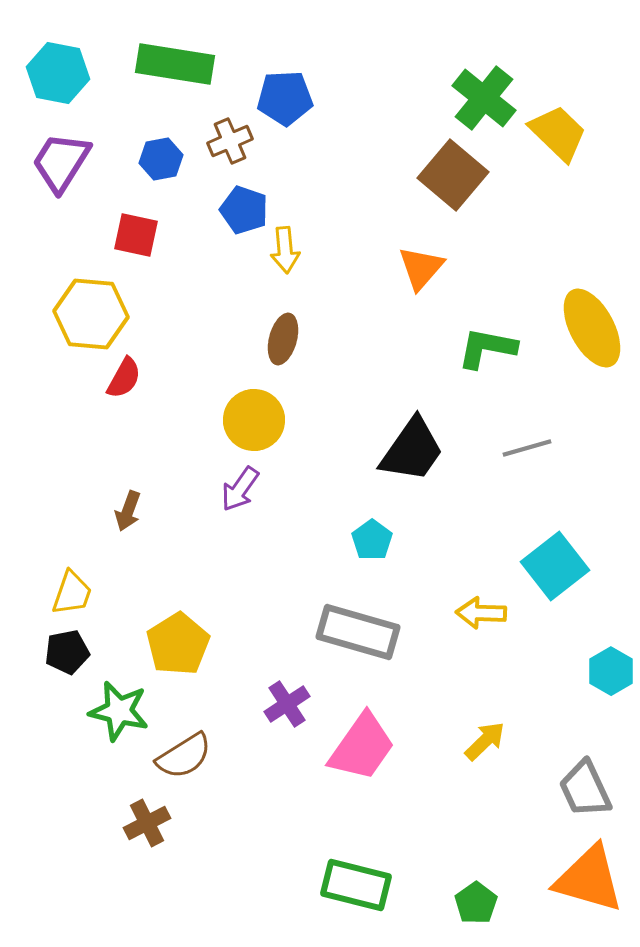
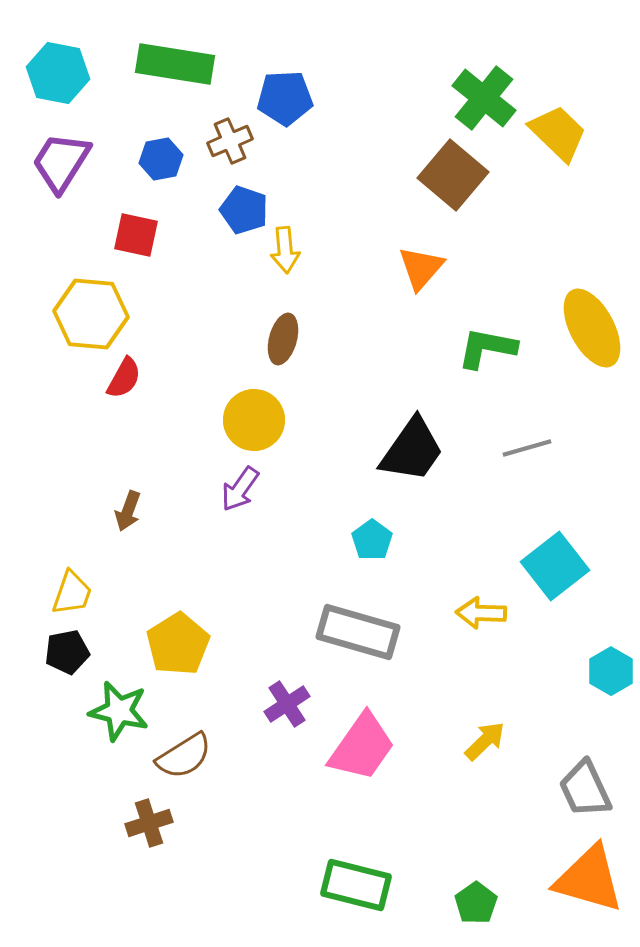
brown cross at (147, 823): moved 2 px right; rotated 9 degrees clockwise
